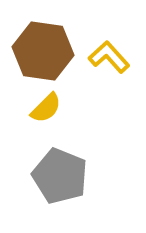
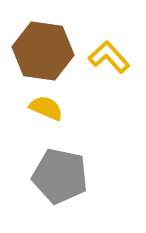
yellow semicircle: rotated 112 degrees counterclockwise
gray pentagon: rotated 10 degrees counterclockwise
